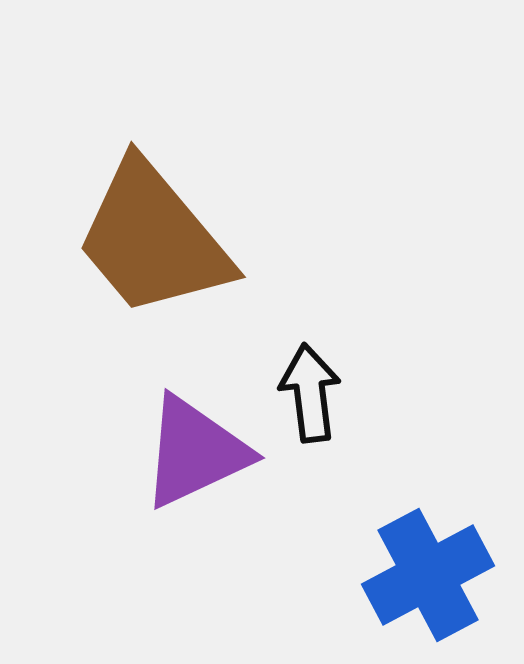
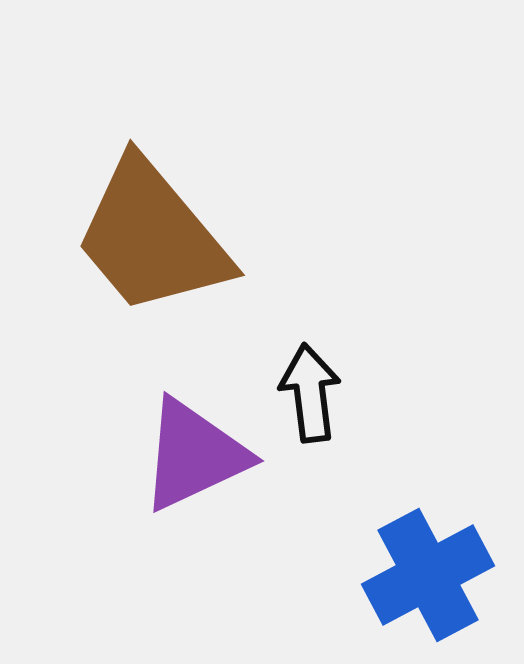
brown trapezoid: moved 1 px left, 2 px up
purple triangle: moved 1 px left, 3 px down
